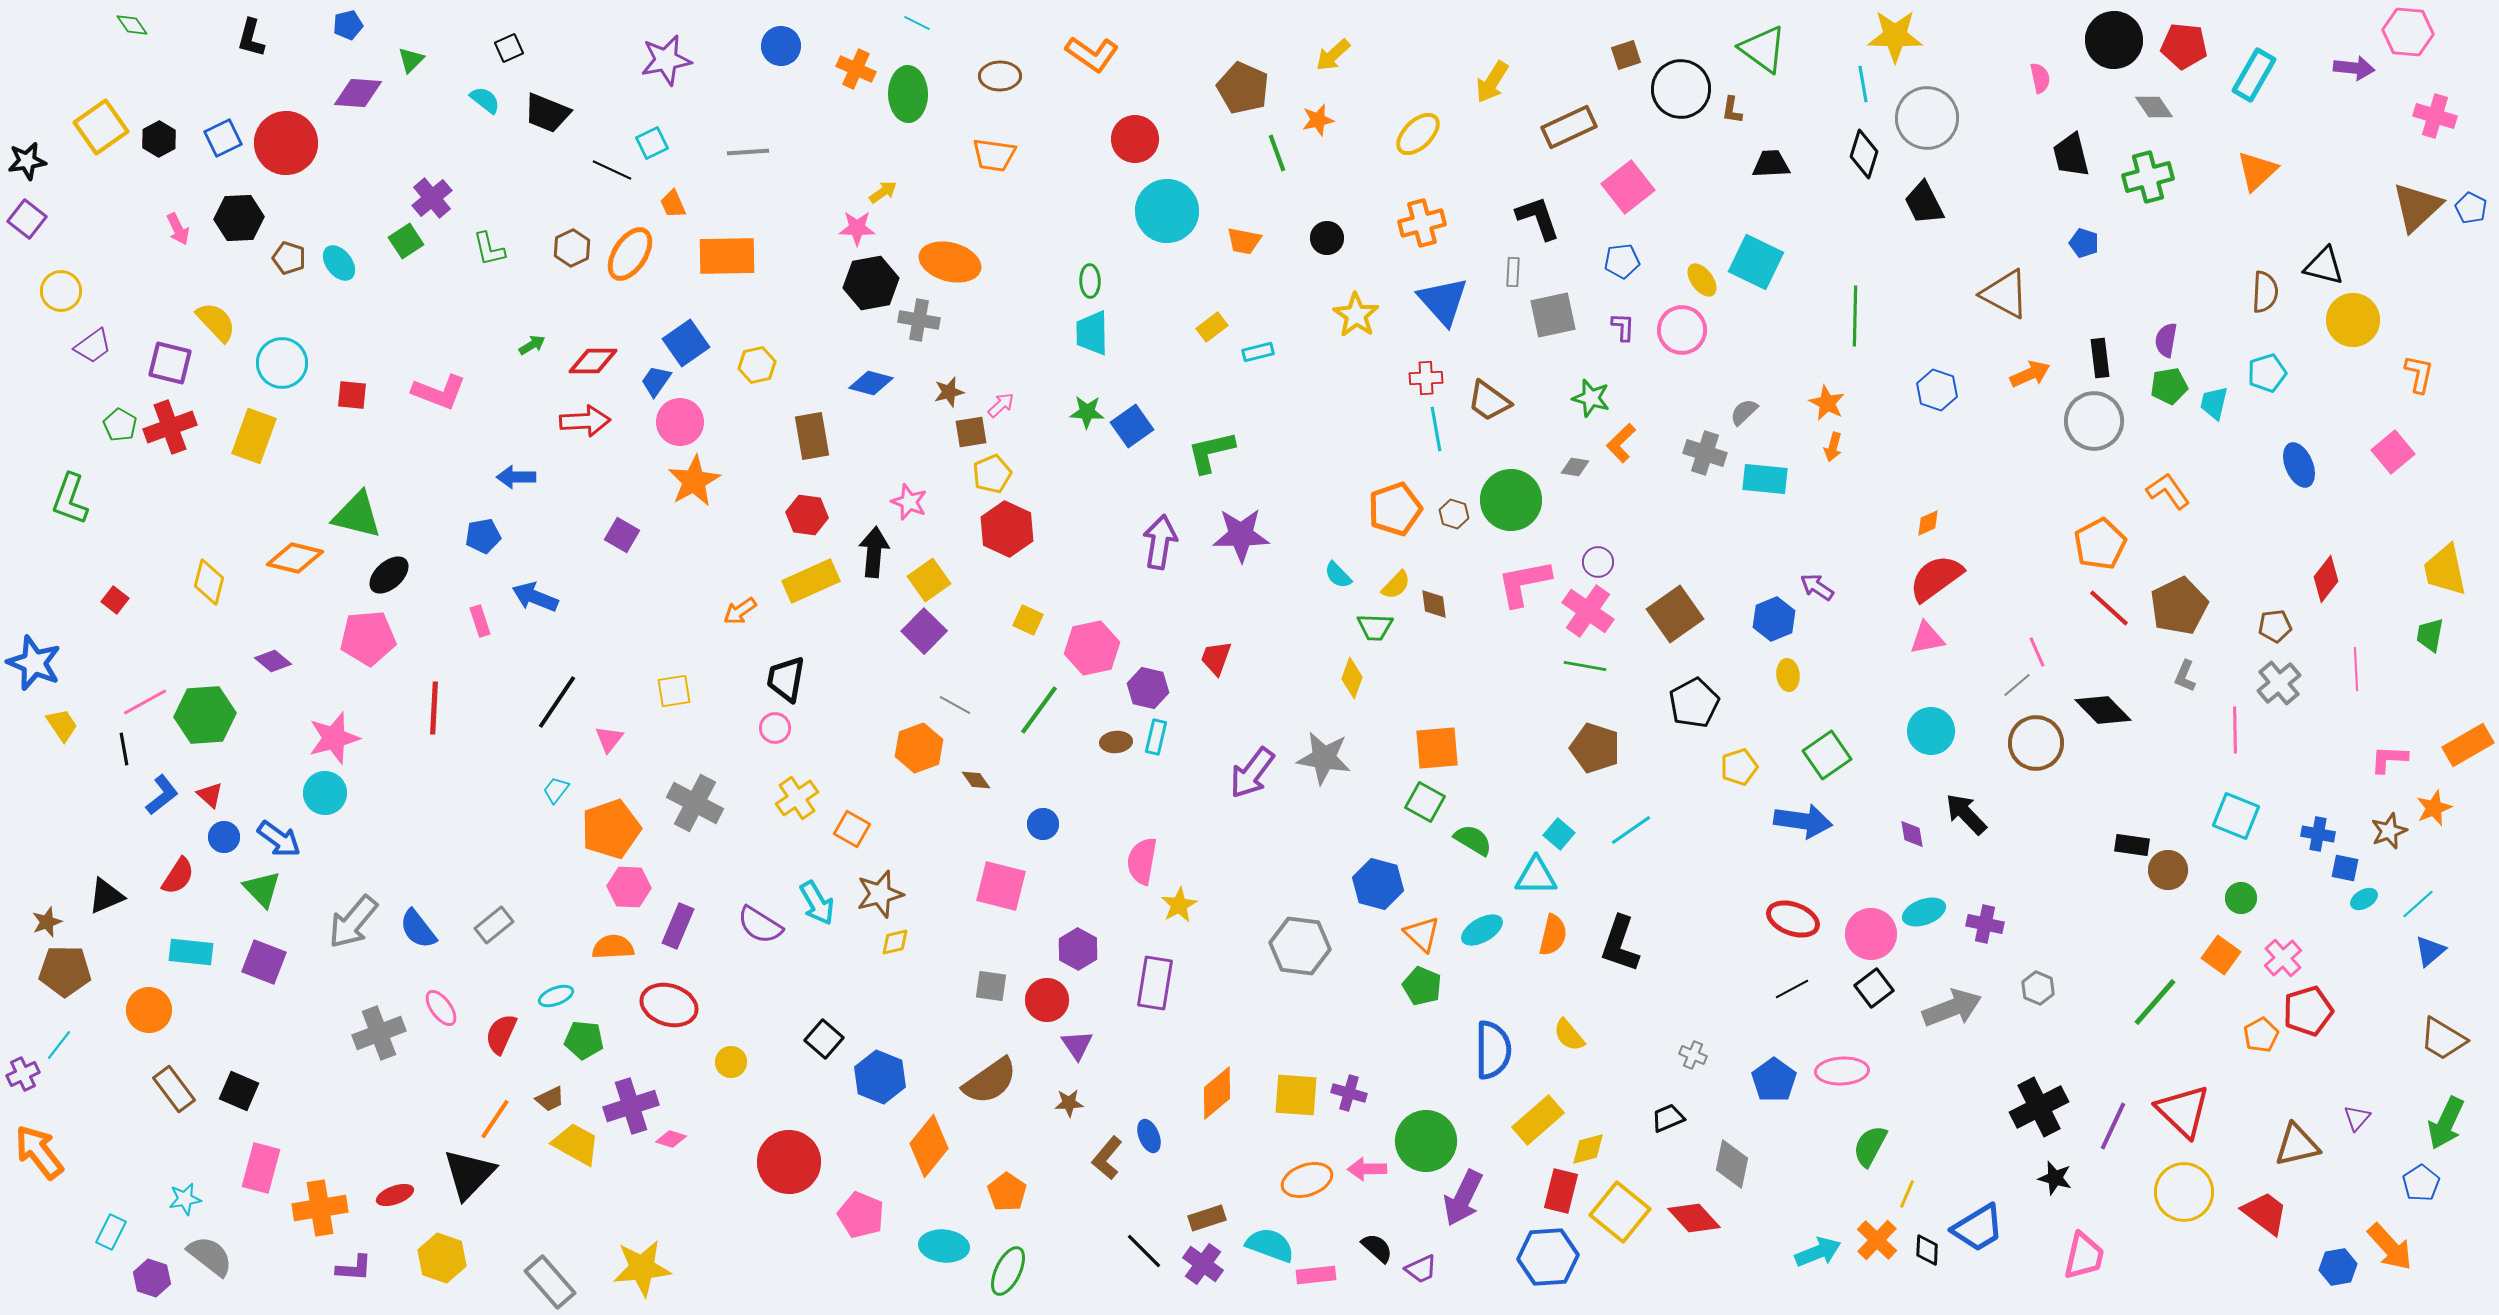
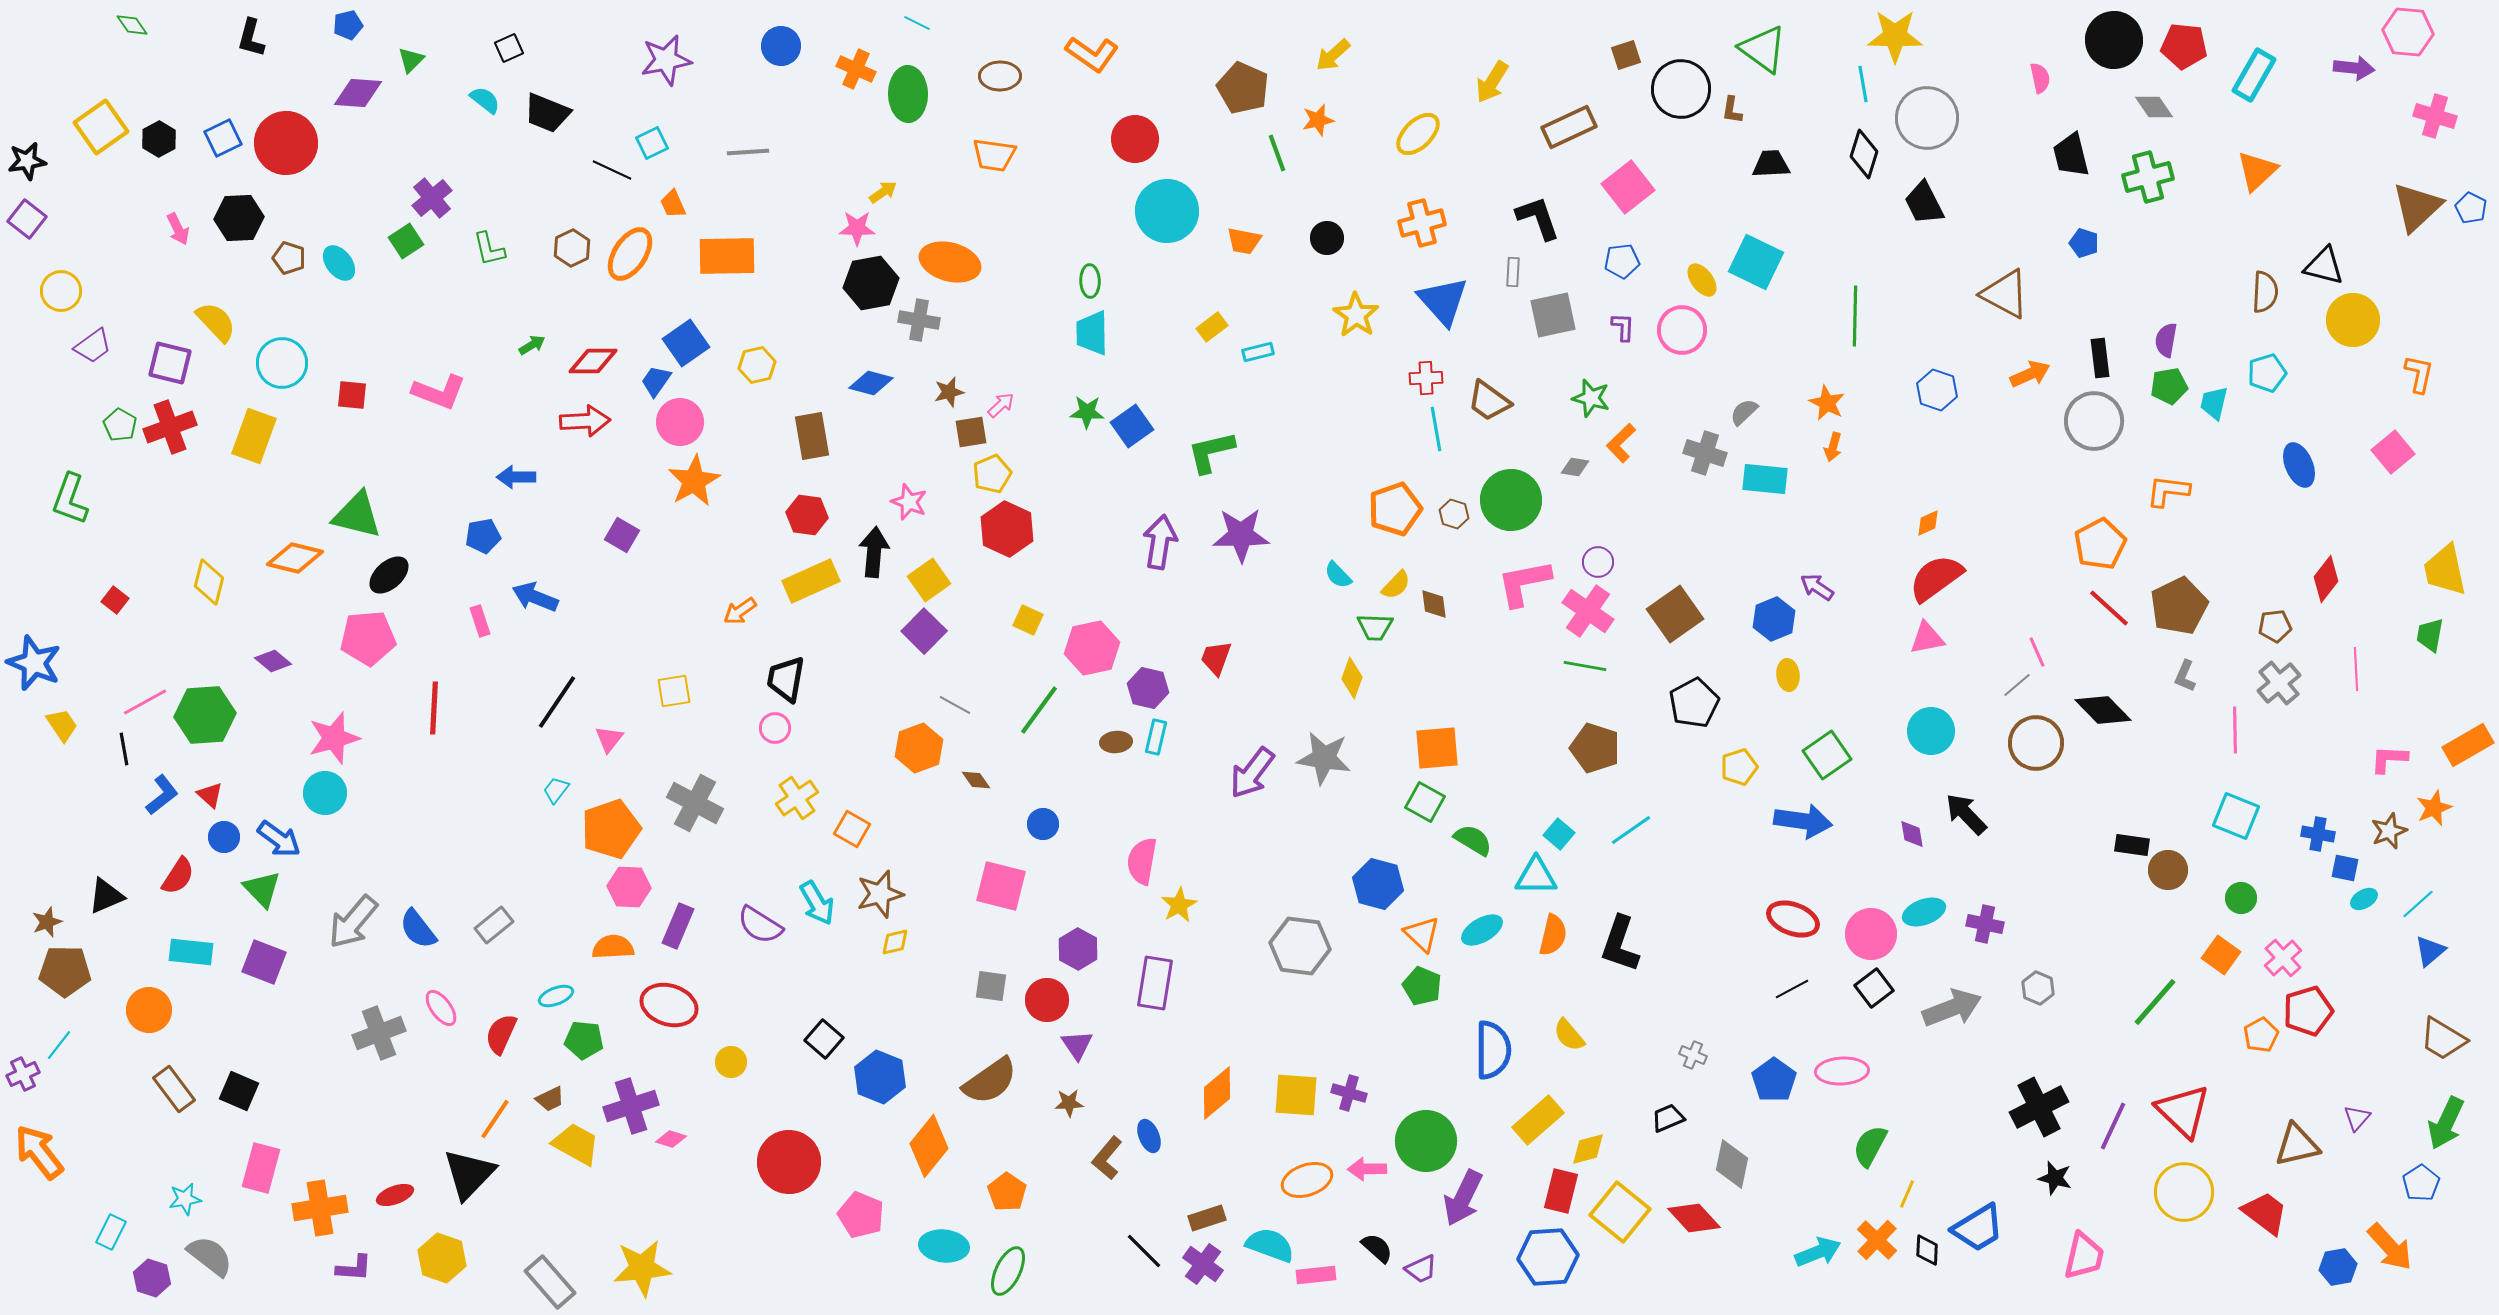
orange L-shape at (2168, 491): rotated 48 degrees counterclockwise
